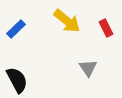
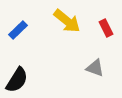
blue rectangle: moved 2 px right, 1 px down
gray triangle: moved 7 px right; rotated 36 degrees counterclockwise
black semicircle: rotated 60 degrees clockwise
